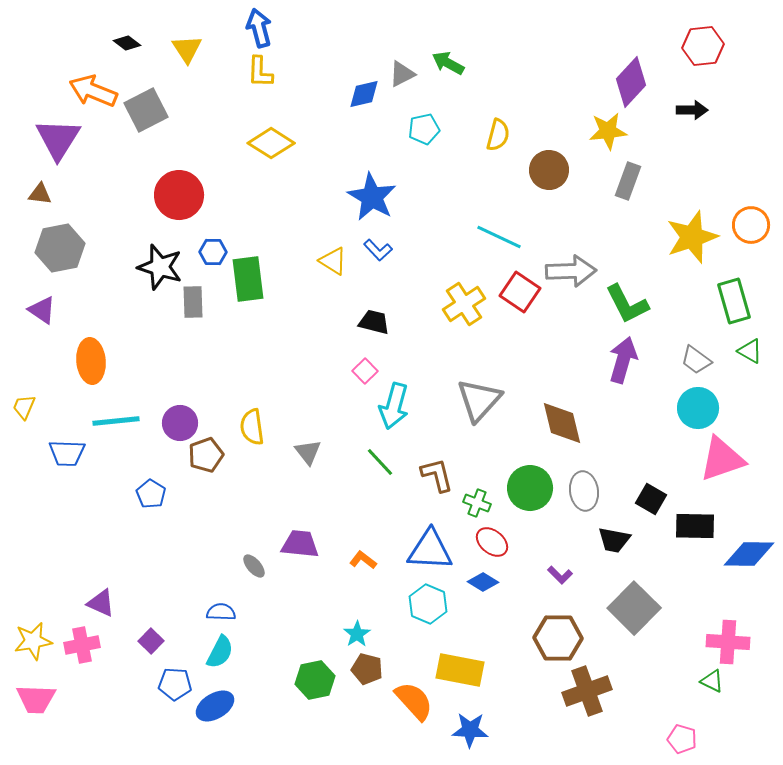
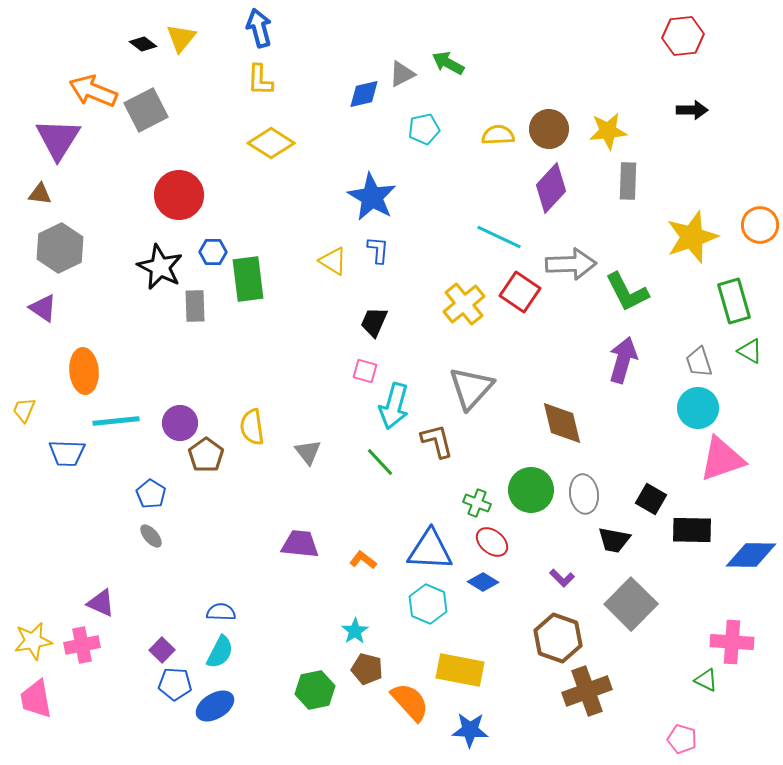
black diamond at (127, 43): moved 16 px right, 1 px down
red hexagon at (703, 46): moved 20 px left, 10 px up
yellow triangle at (187, 49): moved 6 px left, 11 px up; rotated 12 degrees clockwise
yellow L-shape at (260, 72): moved 8 px down
purple diamond at (631, 82): moved 80 px left, 106 px down
yellow semicircle at (498, 135): rotated 108 degrees counterclockwise
brown circle at (549, 170): moved 41 px up
gray rectangle at (628, 181): rotated 18 degrees counterclockwise
orange circle at (751, 225): moved 9 px right
gray hexagon at (60, 248): rotated 15 degrees counterclockwise
blue L-shape at (378, 250): rotated 132 degrees counterclockwise
black star at (160, 267): rotated 9 degrees clockwise
gray arrow at (571, 271): moved 7 px up
gray rectangle at (193, 302): moved 2 px right, 4 px down
yellow cross at (464, 304): rotated 6 degrees counterclockwise
green L-shape at (627, 304): moved 12 px up
purple triangle at (42, 310): moved 1 px right, 2 px up
black trapezoid at (374, 322): rotated 80 degrees counterclockwise
gray trapezoid at (696, 360): moved 3 px right, 2 px down; rotated 36 degrees clockwise
orange ellipse at (91, 361): moved 7 px left, 10 px down
pink square at (365, 371): rotated 30 degrees counterclockwise
gray triangle at (479, 400): moved 8 px left, 12 px up
yellow trapezoid at (24, 407): moved 3 px down
brown pentagon at (206, 455): rotated 16 degrees counterclockwise
brown L-shape at (437, 475): moved 34 px up
green circle at (530, 488): moved 1 px right, 2 px down
gray ellipse at (584, 491): moved 3 px down
black rectangle at (695, 526): moved 3 px left, 4 px down
blue diamond at (749, 554): moved 2 px right, 1 px down
gray ellipse at (254, 566): moved 103 px left, 30 px up
purple L-shape at (560, 575): moved 2 px right, 3 px down
gray square at (634, 608): moved 3 px left, 4 px up
cyan star at (357, 634): moved 2 px left, 3 px up
brown hexagon at (558, 638): rotated 18 degrees clockwise
purple square at (151, 641): moved 11 px right, 9 px down
pink cross at (728, 642): moved 4 px right
green hexagon at (315, 680): moved 10 px down
green triangle at (712, 681): moved 6 px left, 1 px up
pink trapezoid at (36, 699): rotated 78 degrees clockwise
orange semicircle at (414, 701): moved 4 px left, 1 px down
